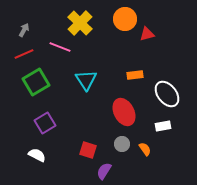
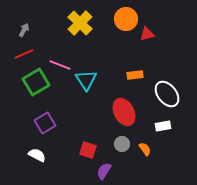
orange circle: moved 1 px right
pink line: moved 18 px down
